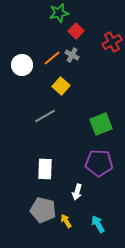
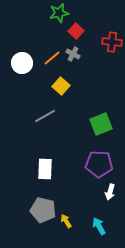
red cross: rotated 36 degrees clockwise
gray cross: moved 1 px right, 1 px up
white circle: moved 2 px up
purple pentagon: moved 1 px down
white arrow: moved 33 px right
cyan arrow: moved 1 px right, 2 px down
